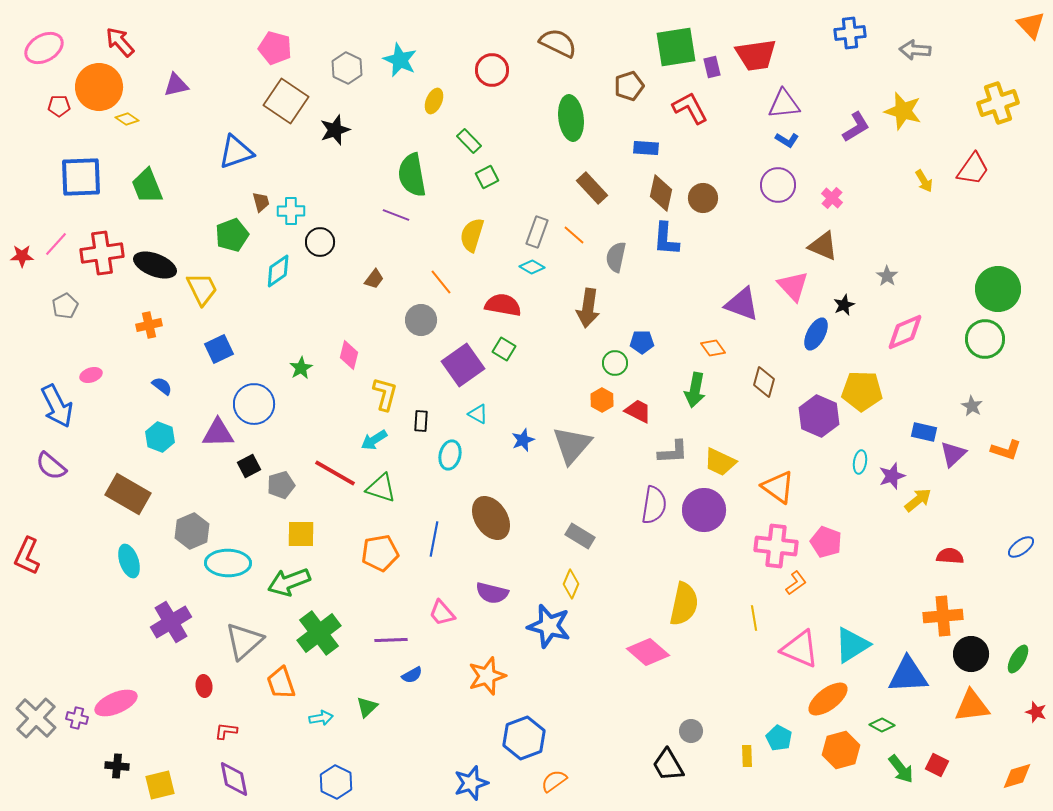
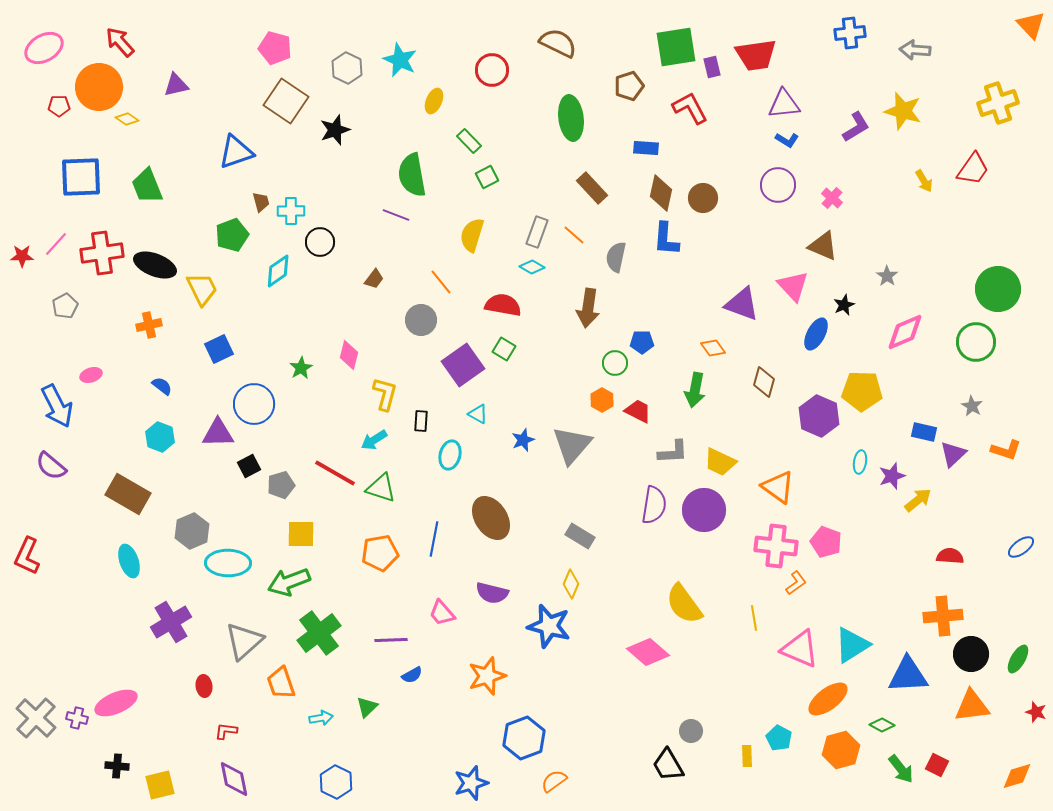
green circle at (985, 339): moved 9 px left, 3 px down
yellow semicircle at (684, 604): rotated 132 degrees clockwise
